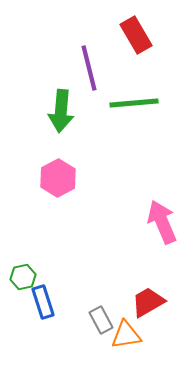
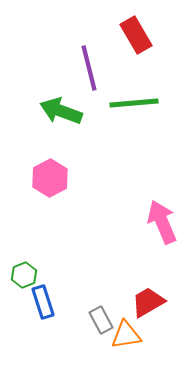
green arrow: rotated 105 degrees clockwise
pink hexagon: moved 8 px left
green hexagon: moved 1 px right, 2 px up; rotated 10 degrees counterclockwise
